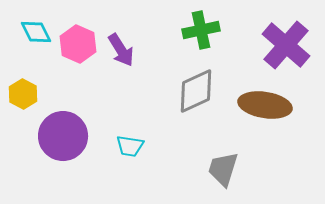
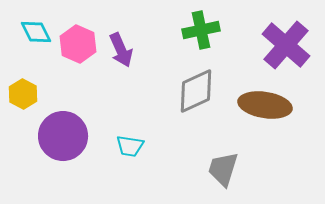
purple arrow: rotated 8 degrees clockwise
